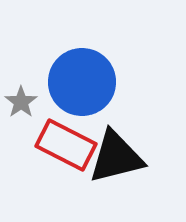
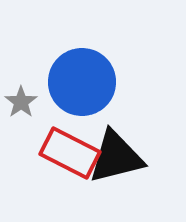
red rectangle: moved 4 px right, 8 px down
